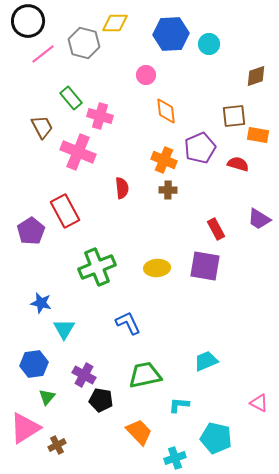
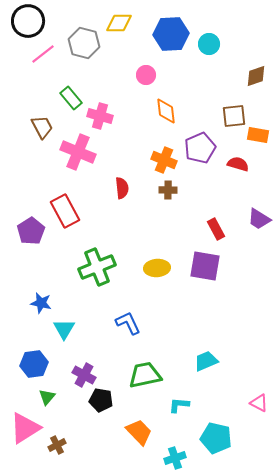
yellow diamond at (115, 23): moved 4 px right
